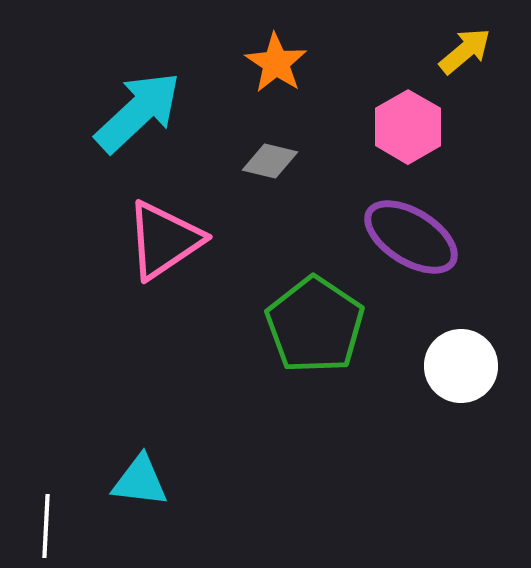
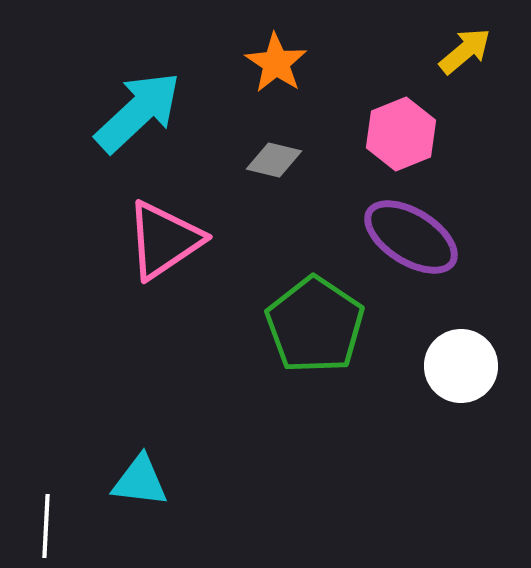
pink hexagon: moved 7 px left, 7 px down; rotated 8 degrees clockwise
gray diamond: moved 4 px right, 1 px up
